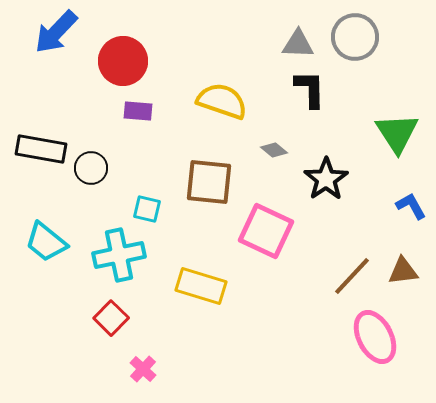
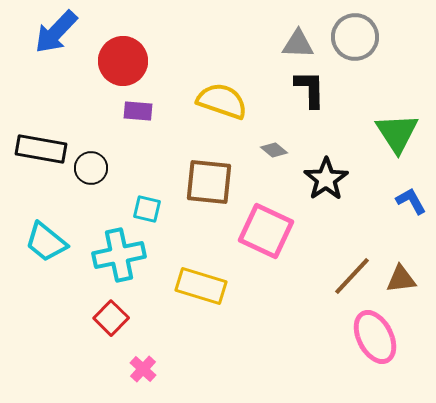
blue L-shape: moved 5 px up
brown triangle: moved 2 px left, 8 px down
